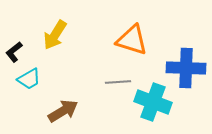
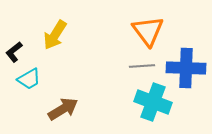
orange triangle: moved 16 px right, 9 px up; rotated 36 degrees clockwise
gray line: moved 24 px right, 16 px up
brown arrow: moved 2 px up
